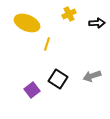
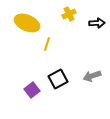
black square: rotated 30 degrees clockwise
